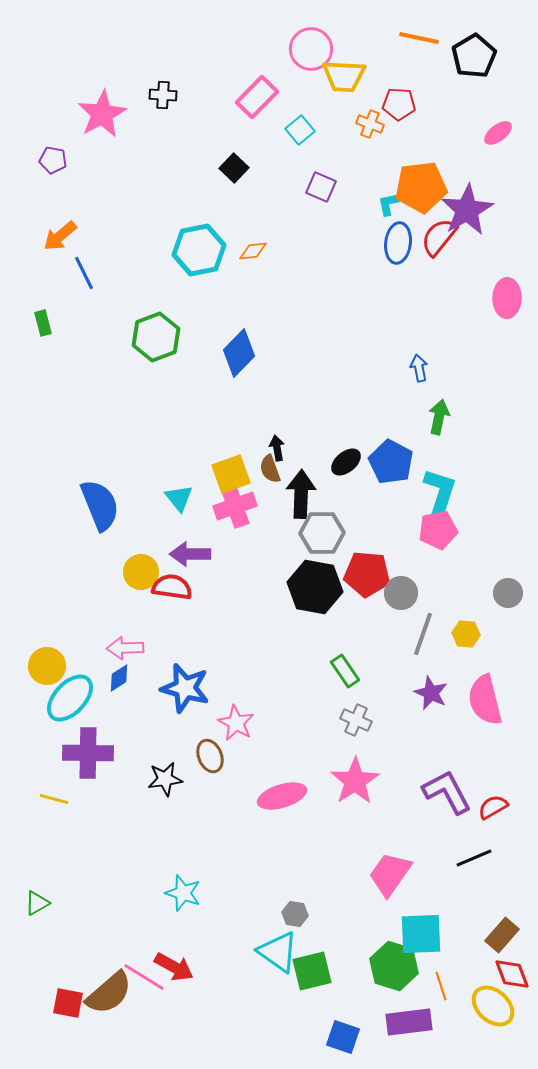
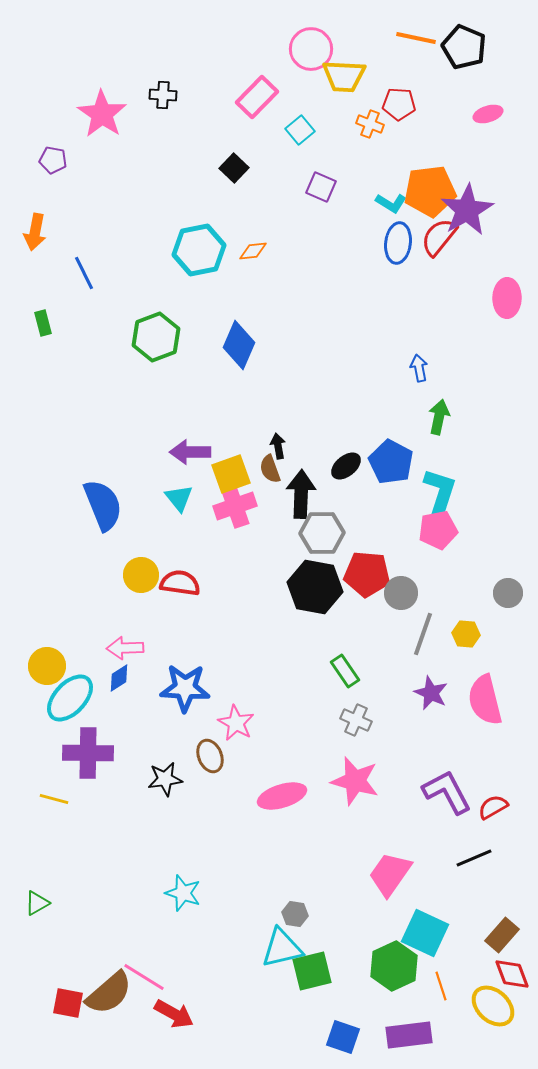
orange line at (419, 38): moved 3 px left
black pentagon at (474, 56): moved 10 px left, 9 px up; rotated 18 degrees counterclockwise
pink star at (102, 114): rotated 9 degrees counterclockwise
pink ellipse at (498, 133): moved 10 px left, 19 px up; rotated 20 degrees clockwise
orange pentagon at (421, 187): moved 9 px right, 4 px down
cyan L-shape at (391, 203): rotated 136 degrees counterclockwise
orange arrow at (60, 236): moved 25 px left, 4 px up; rotated 39 degrees counterclockwise
blue diamond at (239, 353): moved 8 px up; rotated 21 degrees counterclockwise
black arrow at (277, 448): moved 1 px right, 2 px up
black ellipse at (346, 462): moved 4 px down
blue semicircle at (100, 505): moved 3 px right
purple arrow at (190, 554): moved 102 px up
yellow circle at (141, 572): moved 3 px down
red semicircle at (172, 587): moved 8 px right, 4 px up
blue star at (185, 688): rotated 12 degrees counterclockwise
pink star at (355, 781): rotated 24 degrees counterclockwise
cyan square at (421, 934): moved 4 px right, 1 px up; rotated 27 degrees clockwise
cyan triangle at (278, 952): moved 4 px right, 4 px up; rotated 48 degrees counterclockwise
green hexagon at (394, 966): rotated 18 degrees clockwise
red arrow at (174, 967): moved 47 px down
purple rectangle at (409, 1022): moved 13 px down
